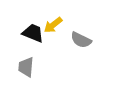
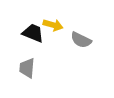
yellow arrow: rotated 126 degrees counterclockwise
gray trapezoid: moved 1 px right, 1 px down
